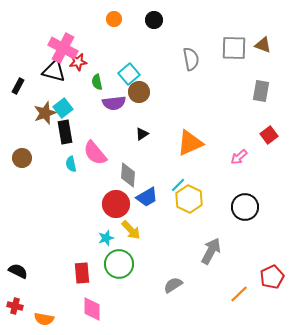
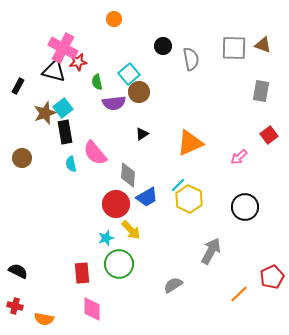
black circle at (154, 20): moved 9 px right, 26 px down
